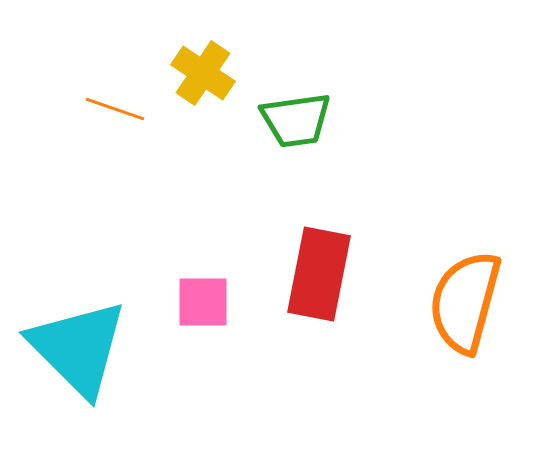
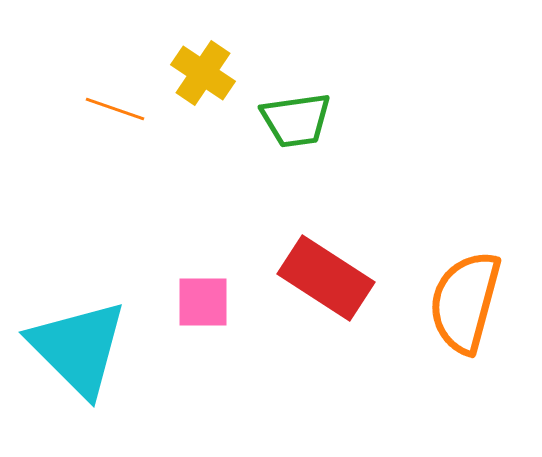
red rectangle: moved 7 px right, 4 px down; rotated 68 degrees counterclockwise
